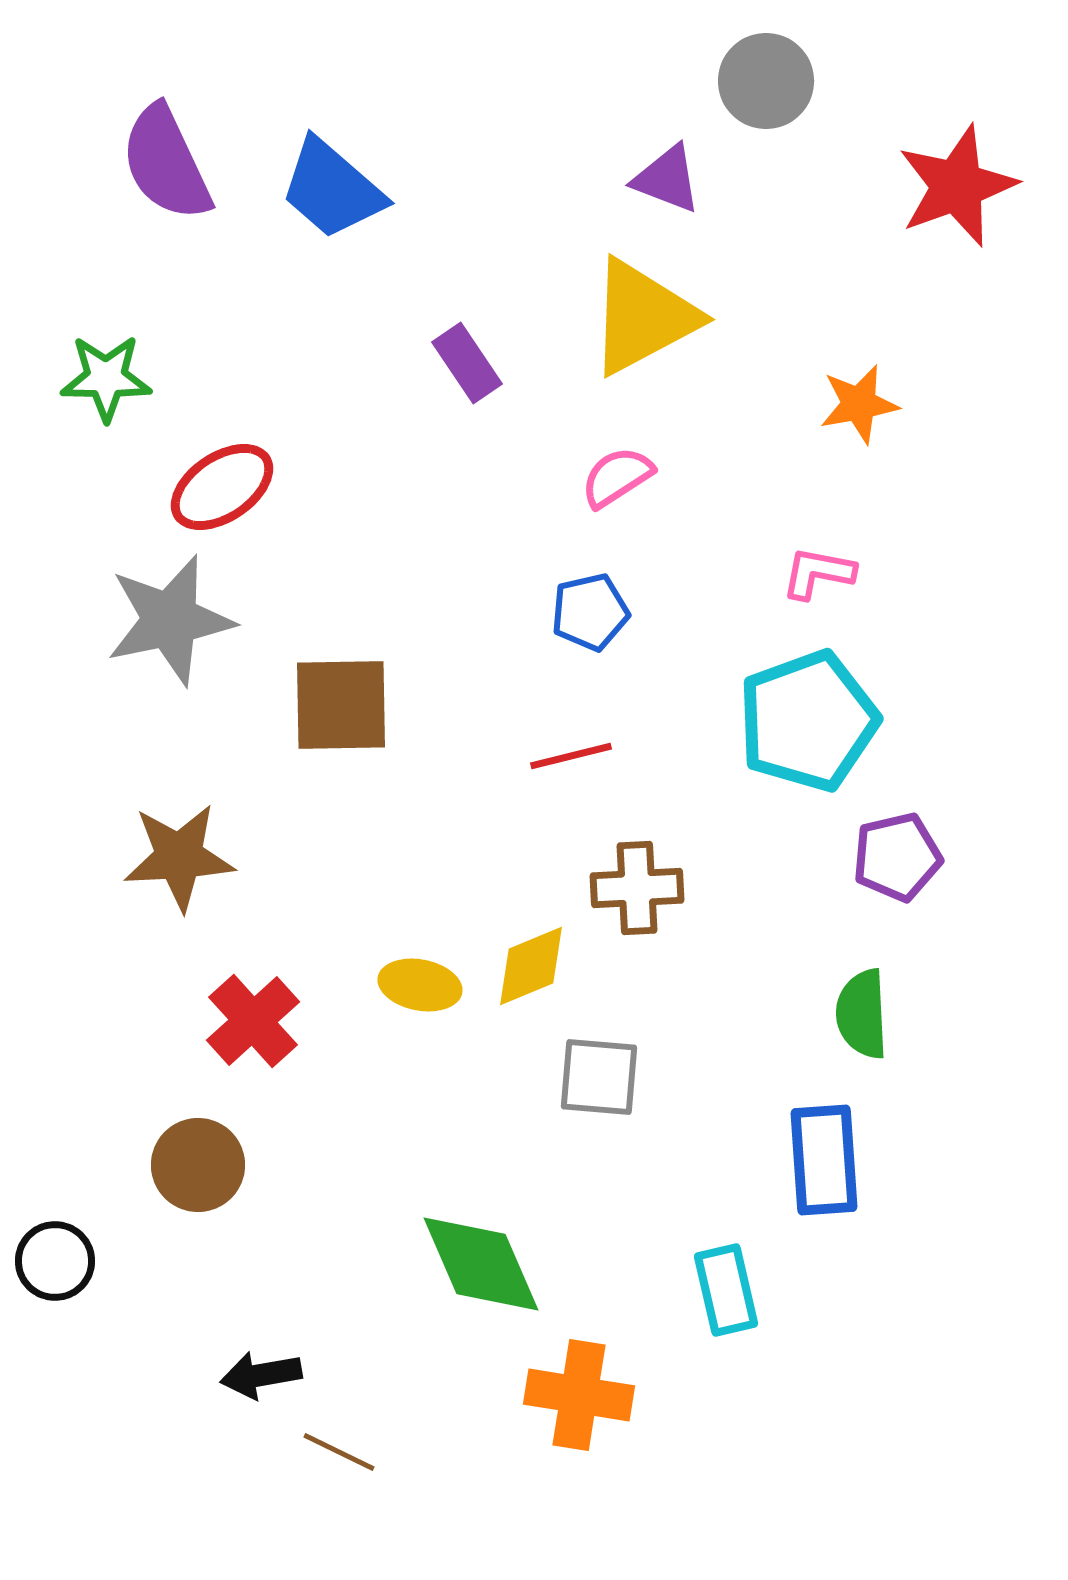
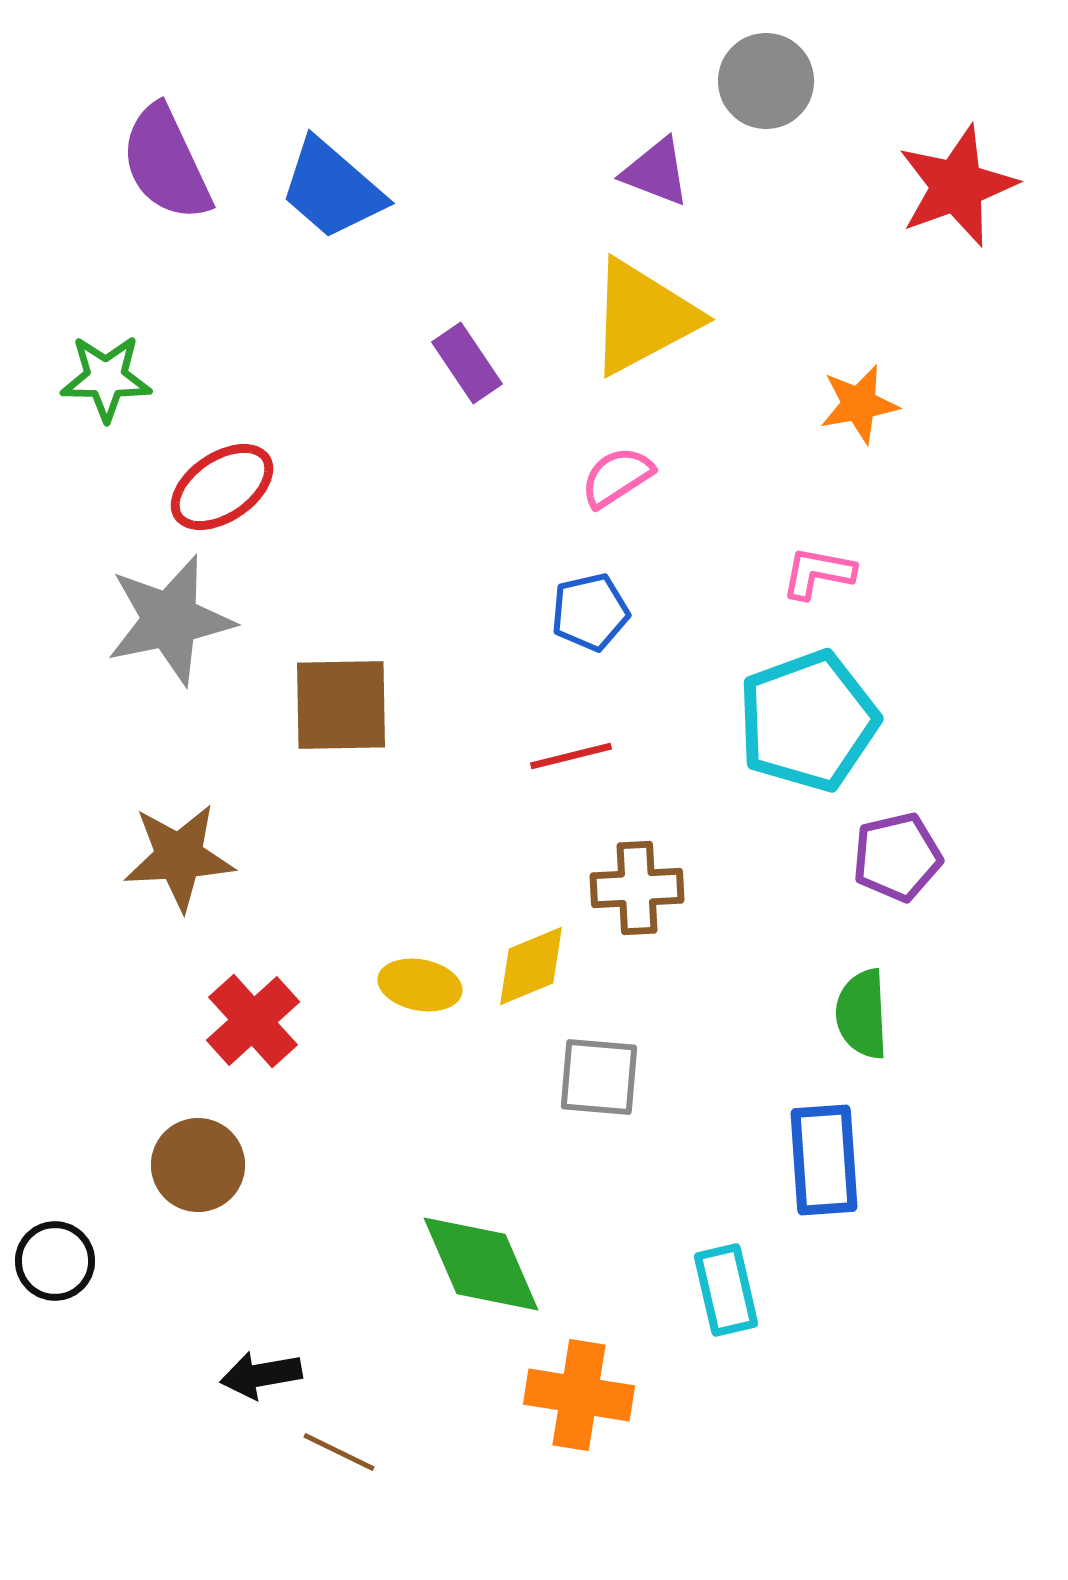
purple triangle: moved 11 px left, 7 px up
